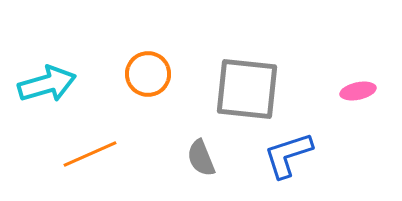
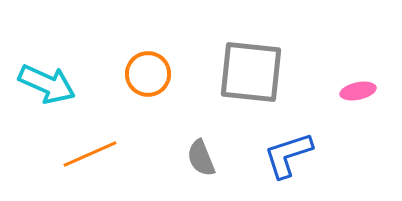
cyan arrow: rotated 40 degrees clockwise
gray square: moved 4 px right, 17 px up
